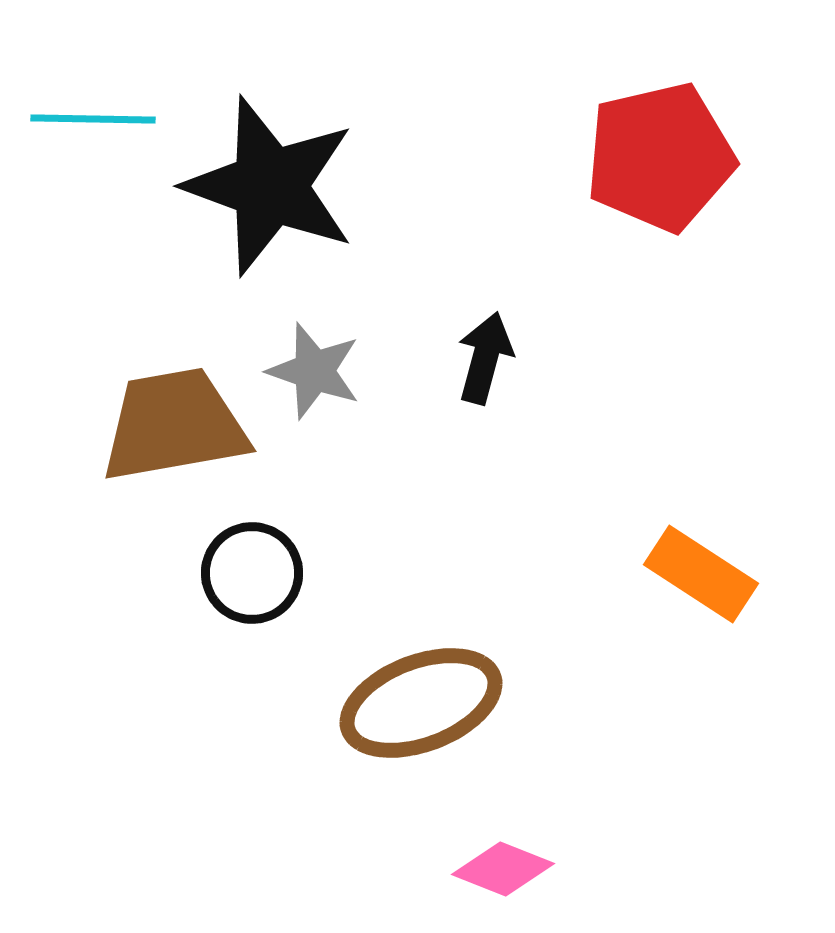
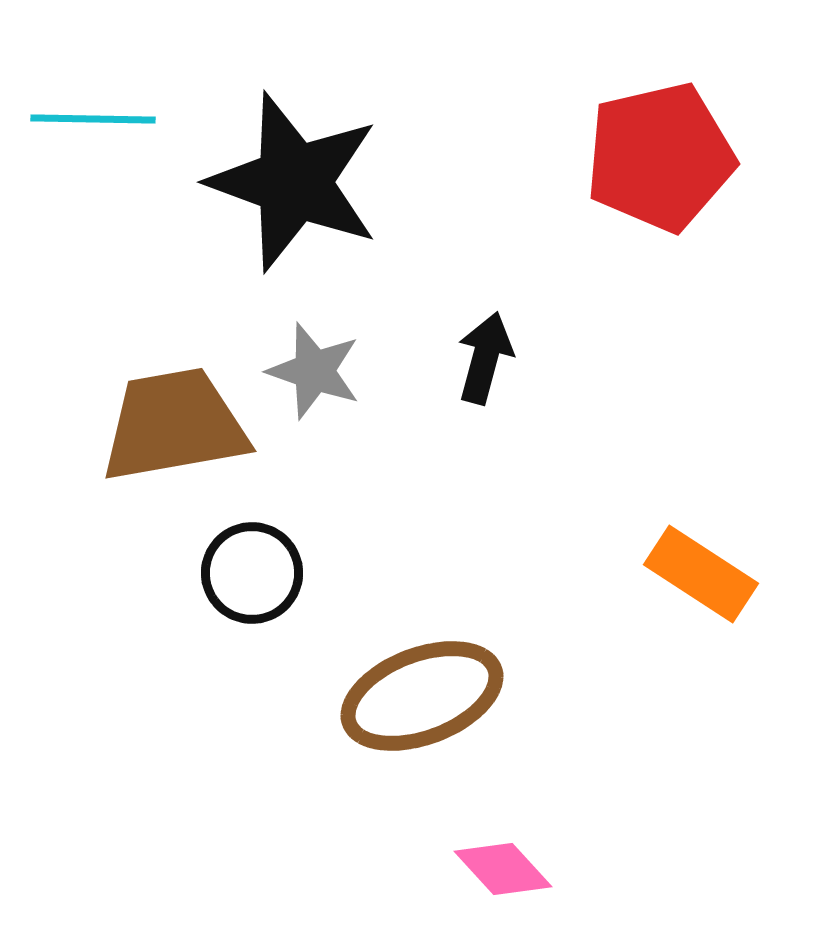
black star: moved 24 px right, 4 px up
brown ellipse: moved 1 px right, 7 px up
pink diamond: rotated 26 degrees clockwise
